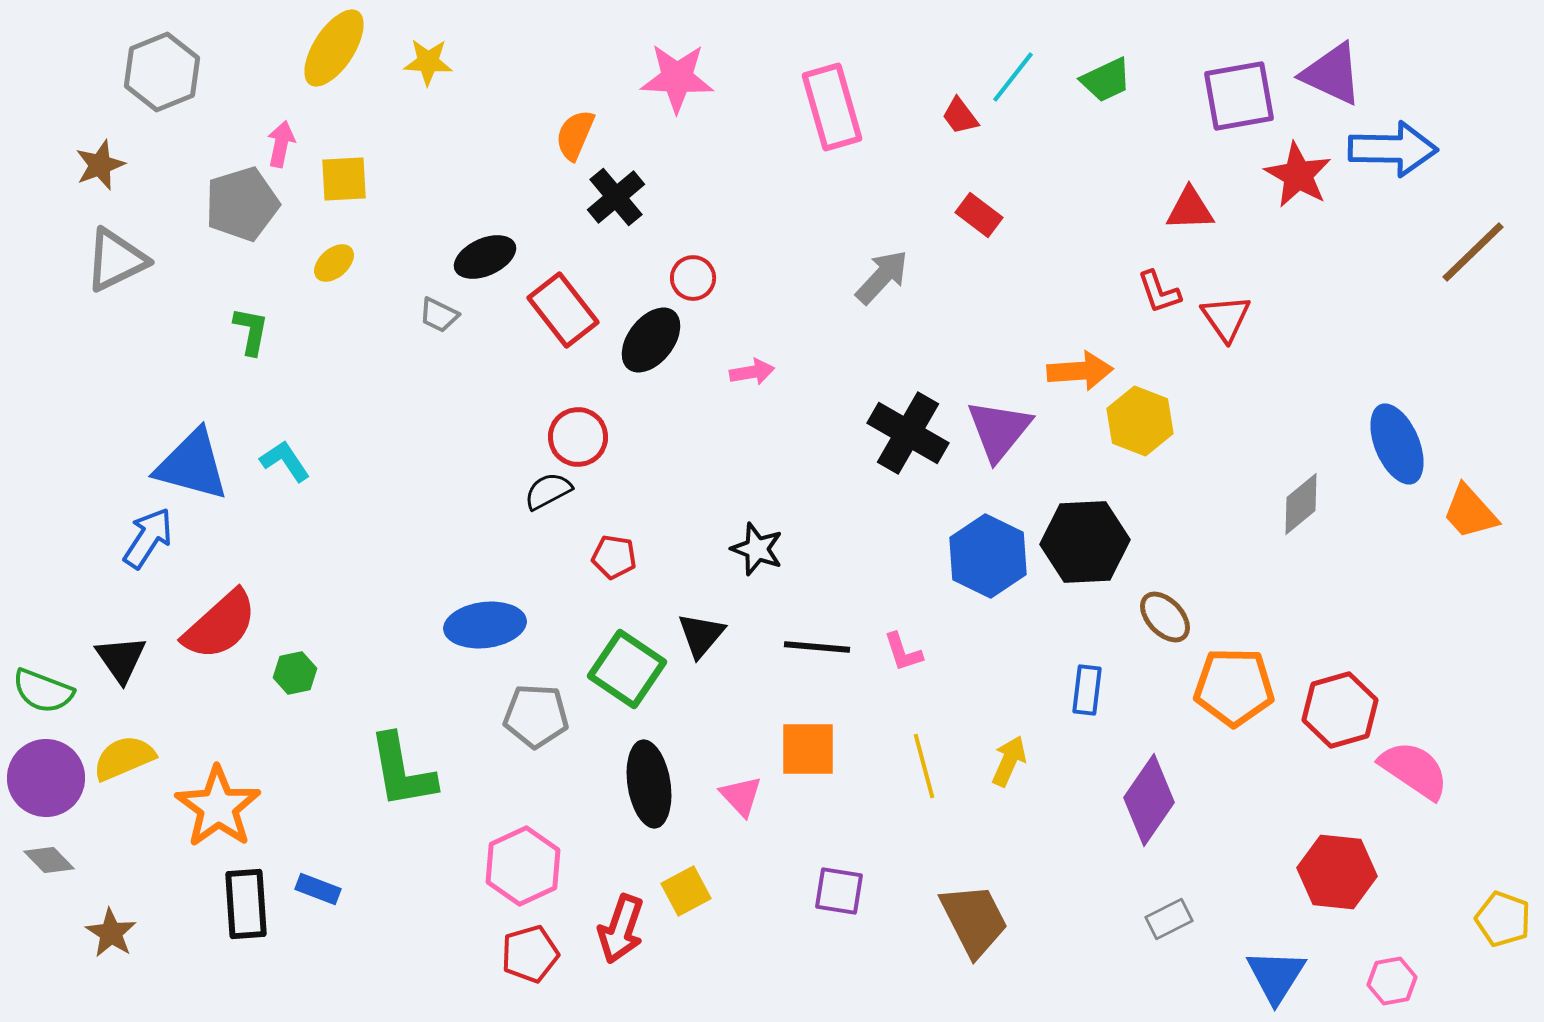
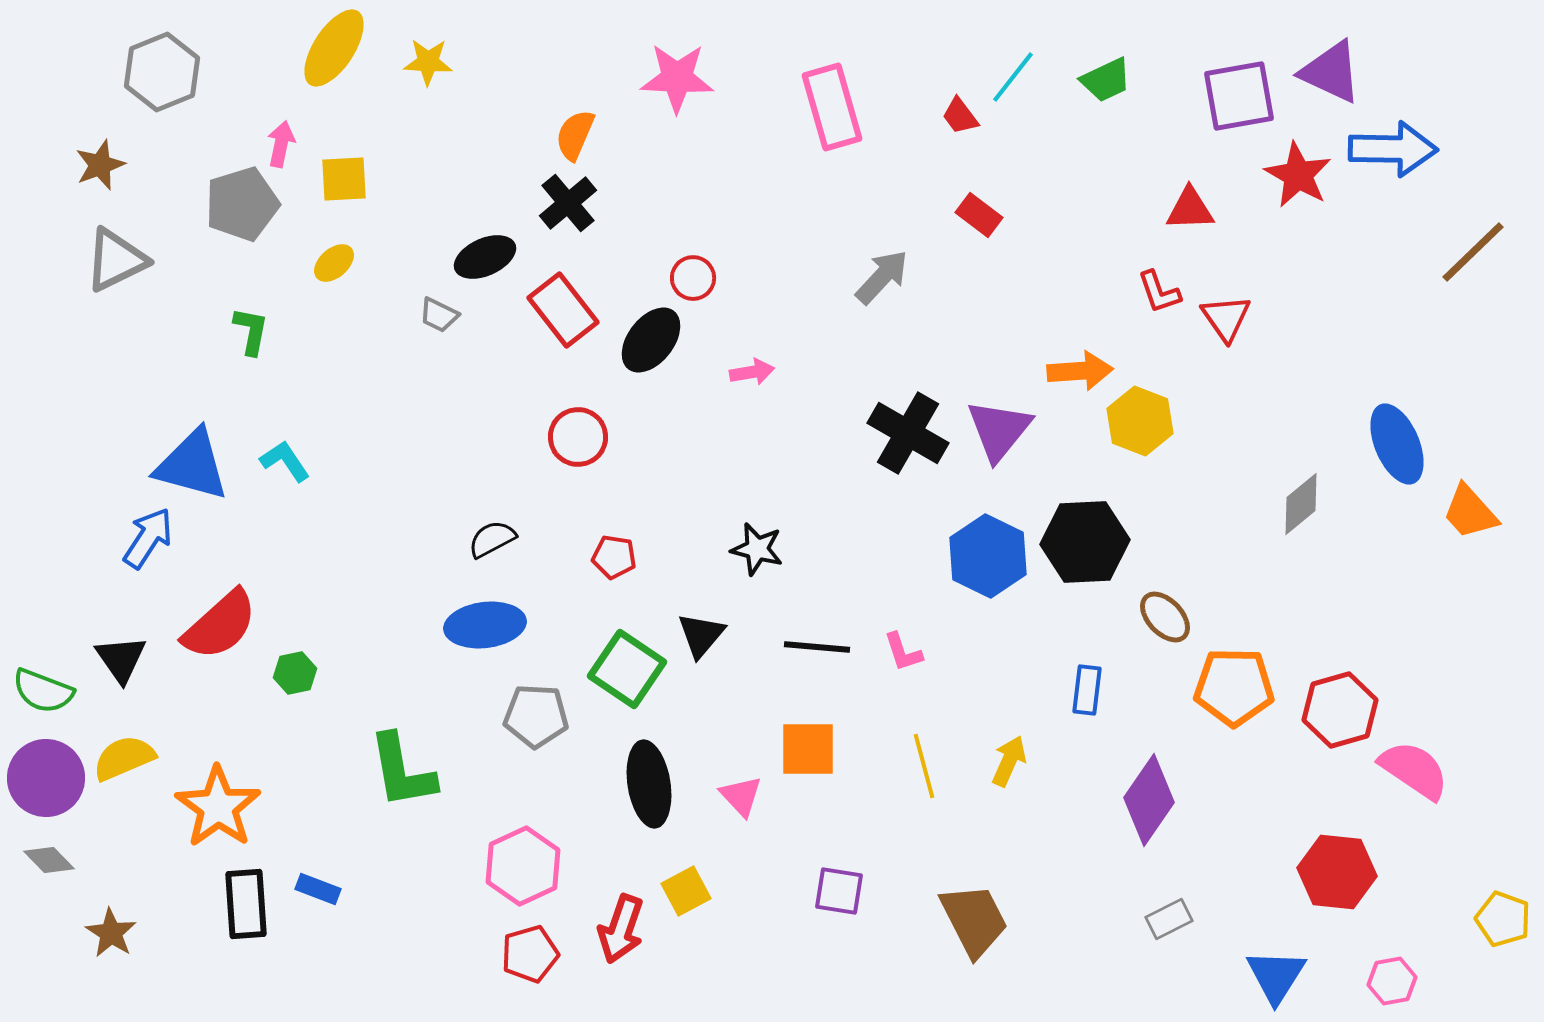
purple triangle at (1332, 74): moved 1 px left, 2 px up
black cross at (616, 197): moved 48 px left, 6 px down
black semicircle at (548, 491): moved 56 px left, 48 px down
black star at (757, 549): rotated 6 degrees counterclockwise
